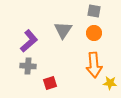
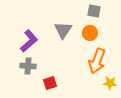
orange circle: moved 4 px left
orange arrow: moved 3 px right, 4 px up; rotated 25 degrees clockwise
